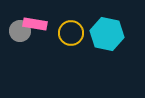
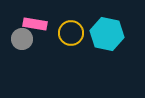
gray circle: moved 2 px right, 8 px down
